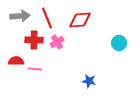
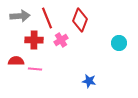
red diamond: rotated 65 degrees counterclockwise
pink cross: moved 4 px right, 2 px up
